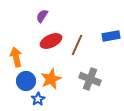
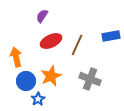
orange star: moved 3 px up
